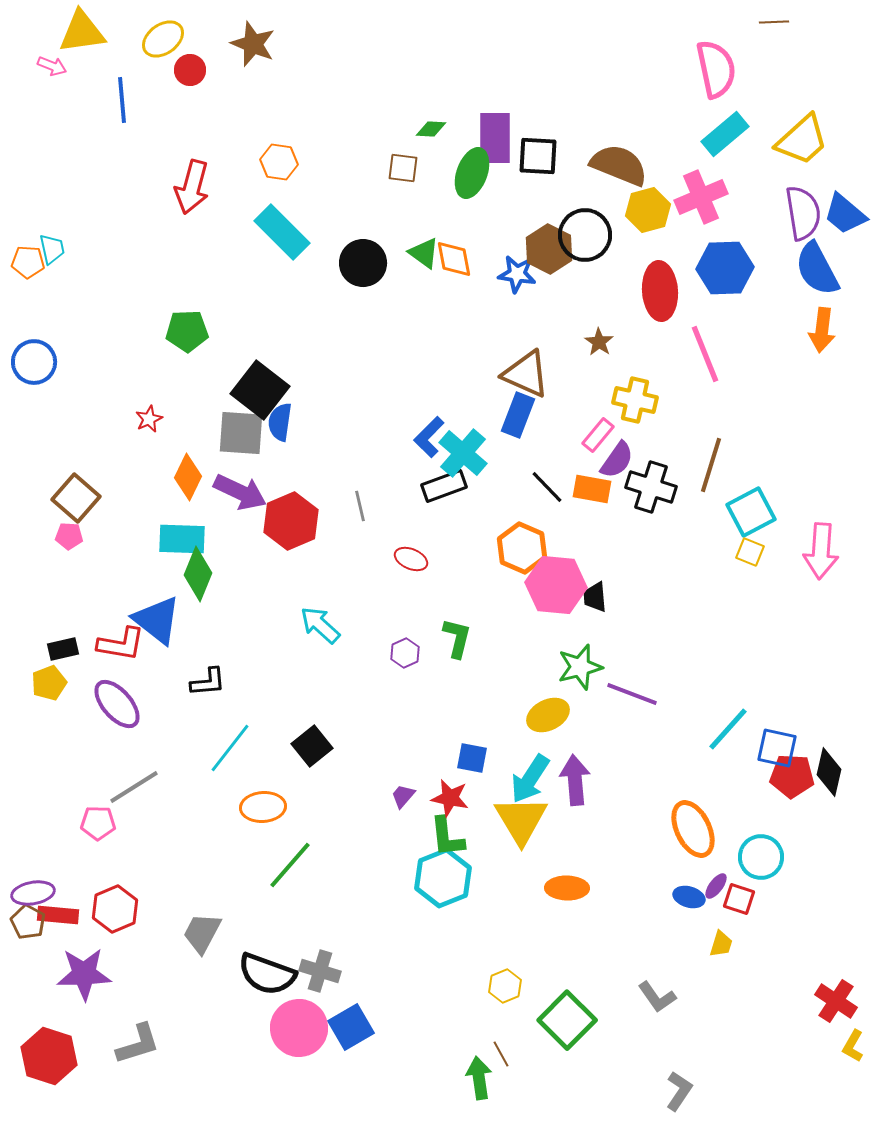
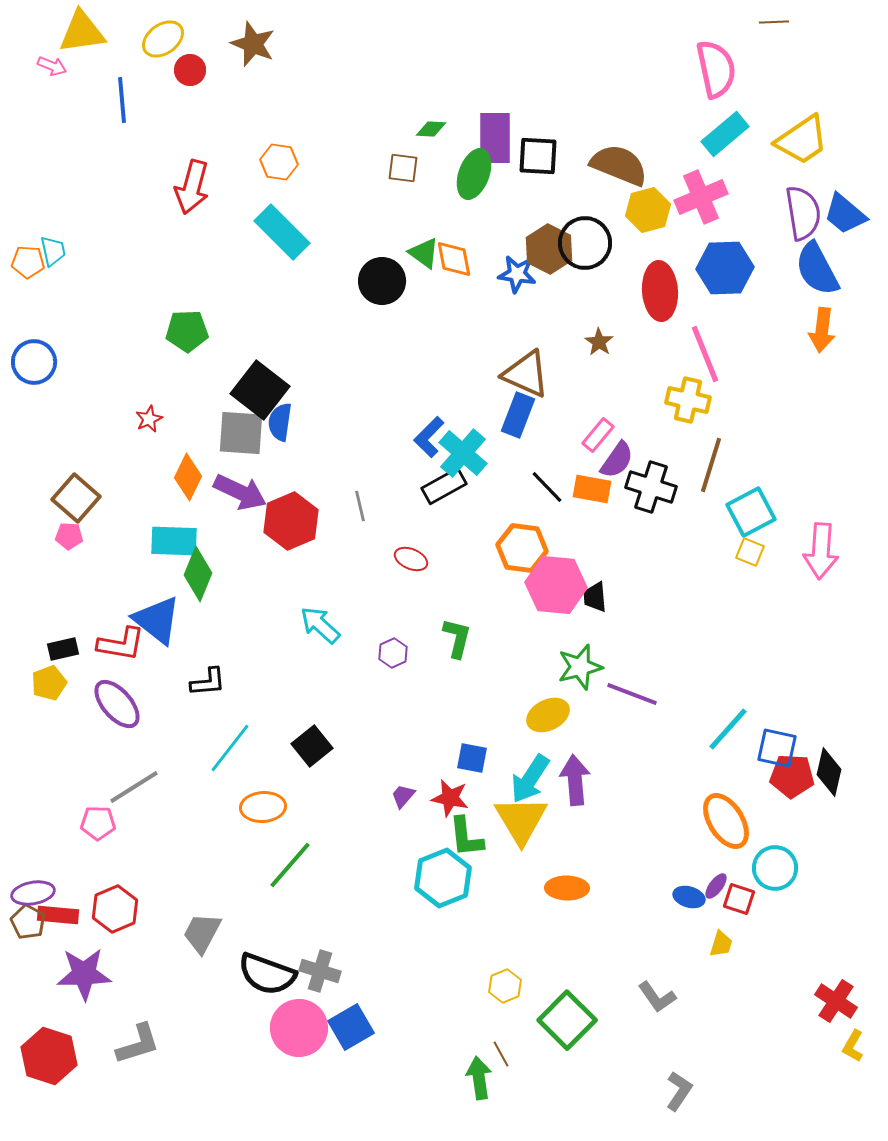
yellow trapezoid at (802, 140): rotated 8 degrees clockwise
green ellipse at (472, 173): moved 2 px right, 1 px down
black circle at (585, 235): moved 8 px down
cyan trapezoid at (52, 249): moved 1 px right, 2 px down
black circle at (363, 263): moved 19 px right, 18 px down
yellow cross at (635, 400): moved 53 px right
black rectangle at (444, 486): rotated 9 degrees counterclockwise
cyan rectangle at (182, 539): moved 8 px left, 2 px down
orange hexagon at (522, 548): rotated 15 degrees counterclockwise
purple hexagon at (405, 653): moved 12 px left
orange ellipse at (693, 829): moved 33 px right, 8 px up; rotated 6 degrees counterclockwise
green L-shape at (447, 837): moved 19 px right
cyan circle at (761, 857): moved 14 px right, 11 px down
